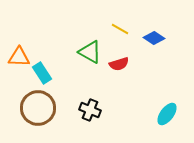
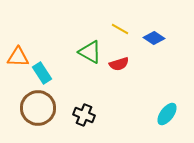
orange triangle: moved 1 px left
black cross: moved 6 px left, 5 px down
